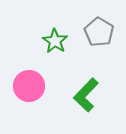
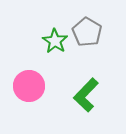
gray pentagon: moved 12 px left
